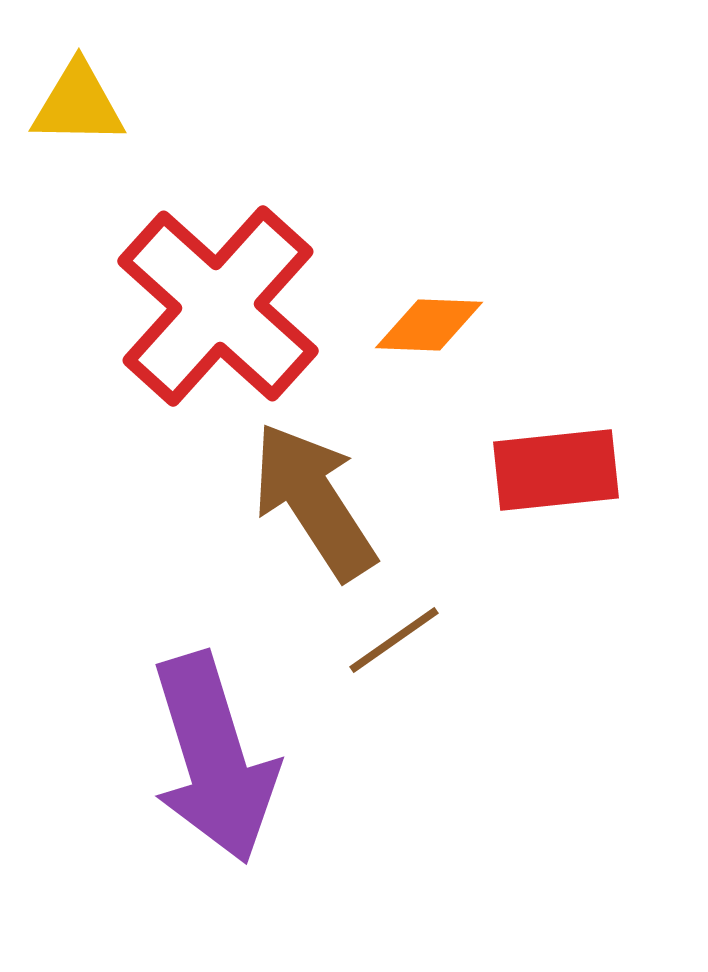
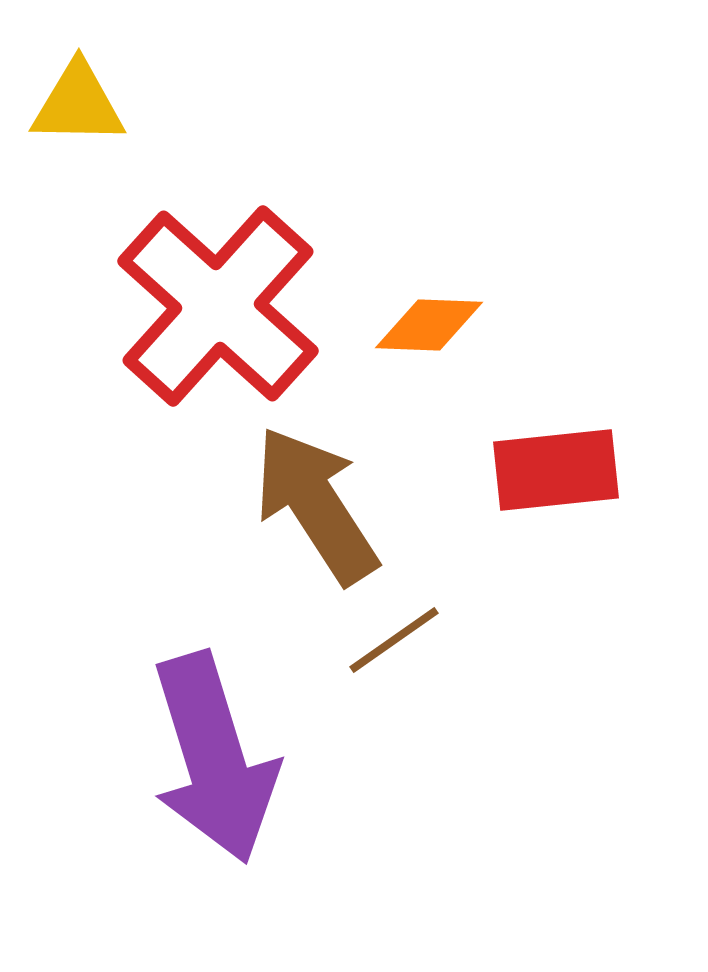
brown arrow: moved 2 px right, 4 px down
